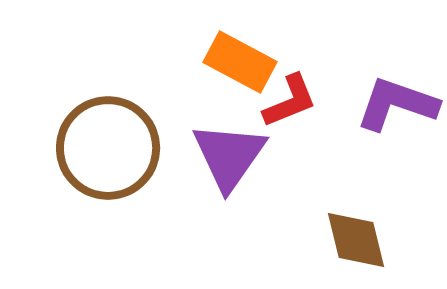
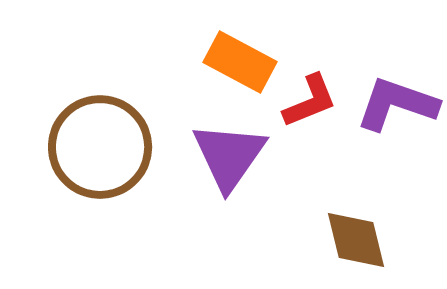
red L-shape: moved 20 px right
brown circle: moved 8 px left, 1 px up
